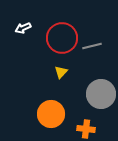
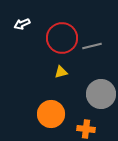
white arrow: moved 1 px left, 4 px up
yellow triangle: rotated 32 degrees clockwise
